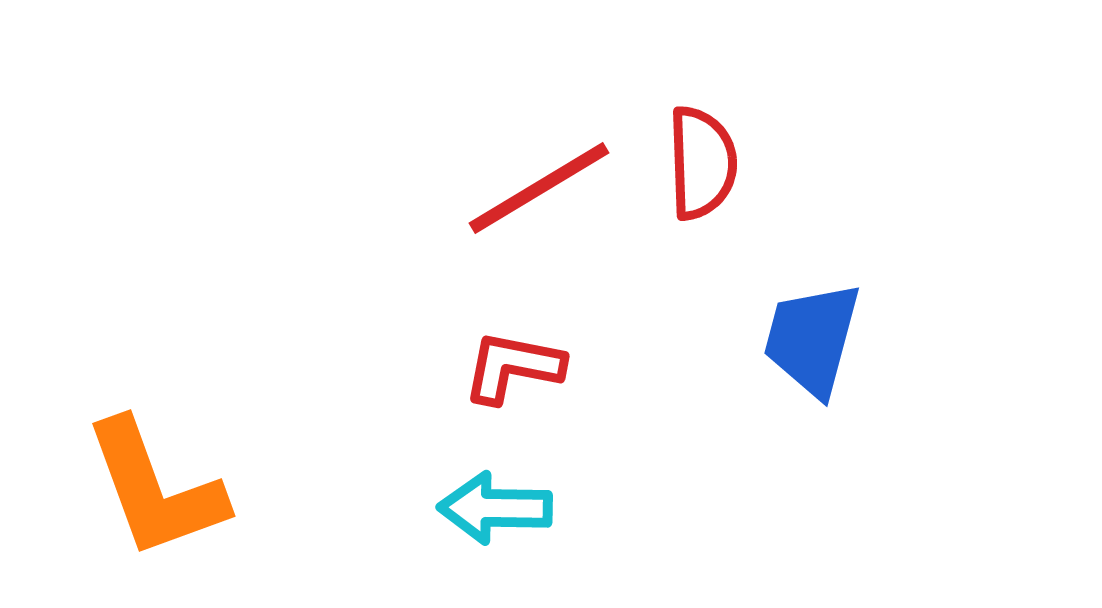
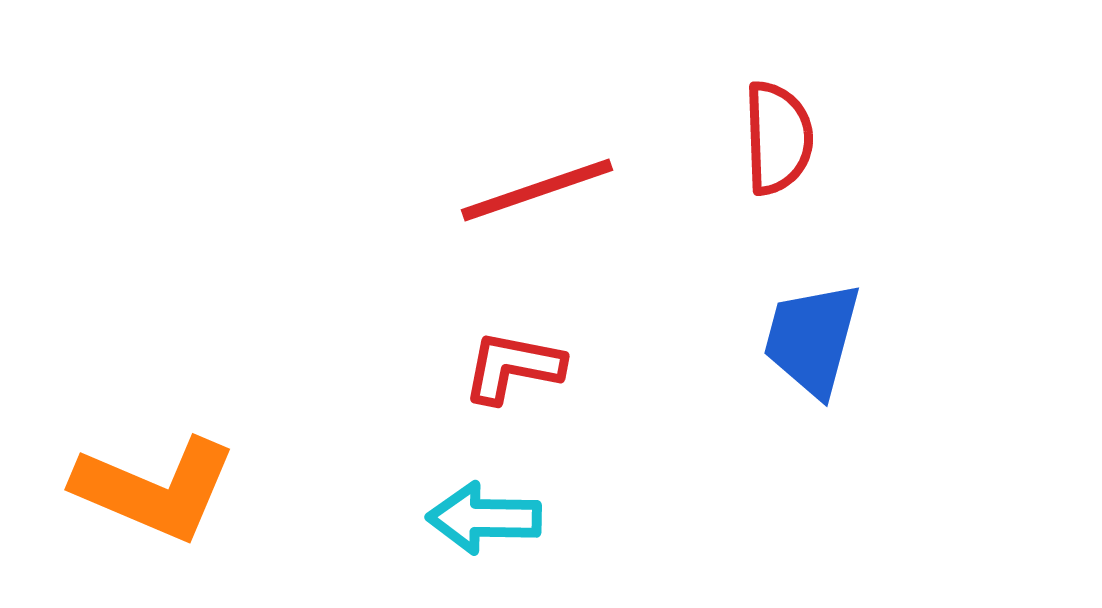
red semicircle: moved 76 px right, 25 px up
red line: moved 2 px left, 2 px down; rotated 12 degrees clockwise
orange L-shape: rotated 47 degrees counterclockwise
cyan arrow: moved 11 px left, 10 px down
